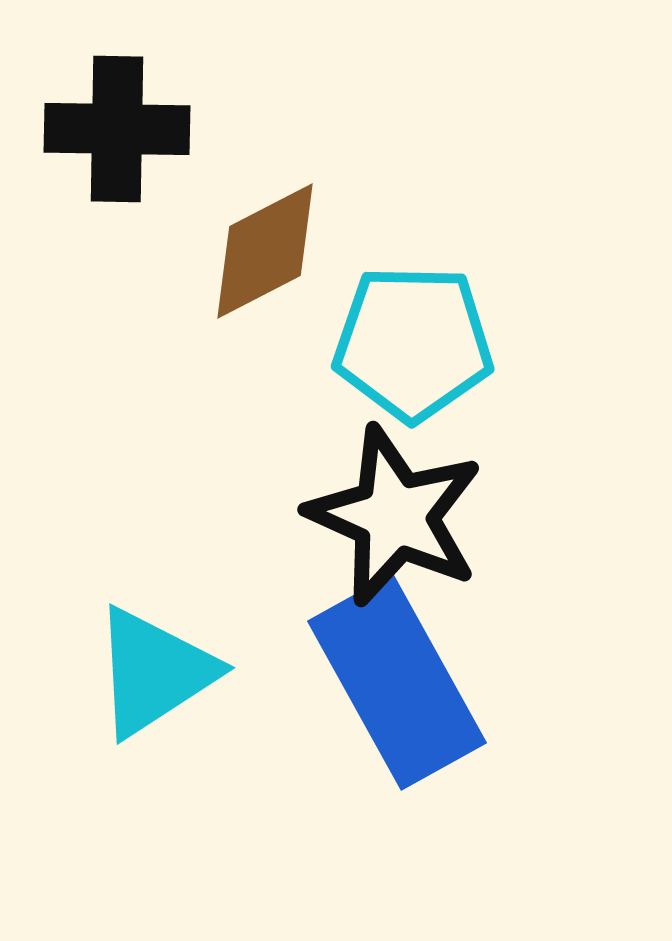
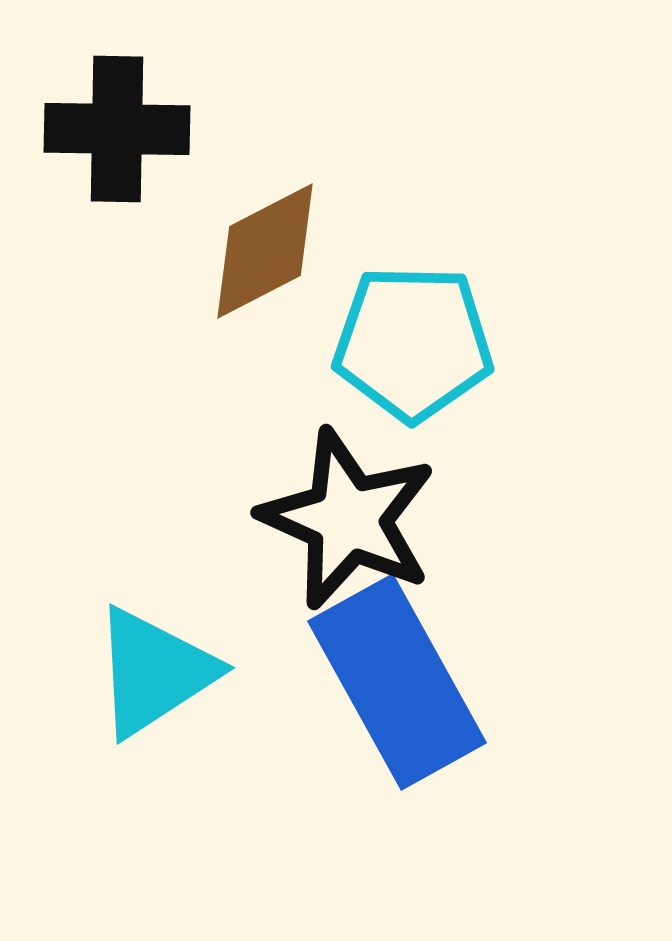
black star: moved 47 px left, 3 px down
